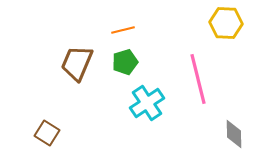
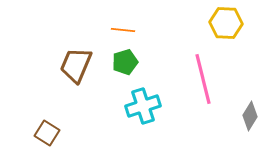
orange line: rotated 20 degrees clockwise
brown trapezoid: moved 1 px left, 2 px down
pink line: moved 5 px right
cyan cross: moved 4 px left, 3 px down; rotated 16 degrees clockwise
gray diamond: moved 16 px right, 18 px up; rotated 32 degrees clockwise
